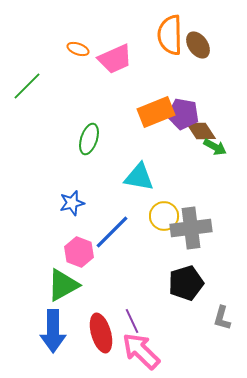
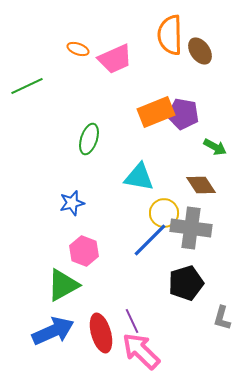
brown ellipse: moved 2 px right, 6 px down
green line: rotated 20 degrees clockwise
brown diamond: moved 54 px down
yellow circle: moved 3 px up
gray cross: rotated 15 degrees clockwise
blue line: moved 38 px right, 8 px down
pink hexagon: moved 5 px right, 1 px up
blue arrow: rotated 114 degrees counterclockwise
